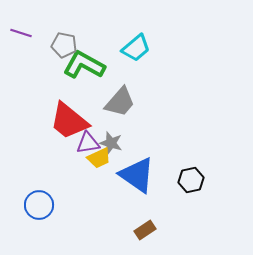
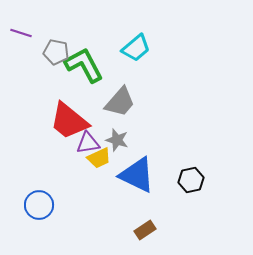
gray pentagon: moved 8 px left, 7 px down
green L-shape: rotated 33 degrees clockwise
gray star: moved 6 px right, 3 px up
blue triangle: rotated 9 degrees counterclockwise
